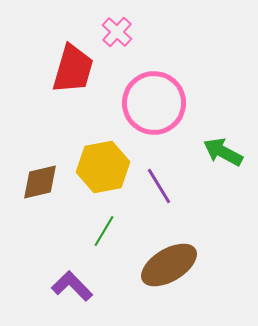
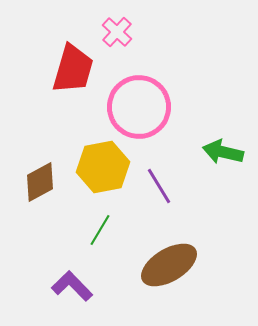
pink circle: moved 15 px left, 4 px down
green arrow: rotated 15 degrees counterclockwise
brown diamond: rotated 15 degrees counterclockwise
green line: moved 4 px left, 1 px up
